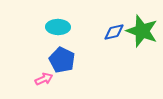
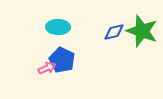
pink arrow: moved 3 px right, 11 px up
